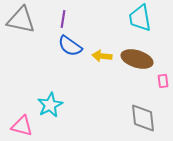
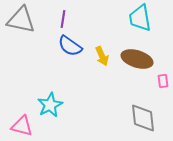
yellow arrow: rotated 120 degrees counterclockwise
